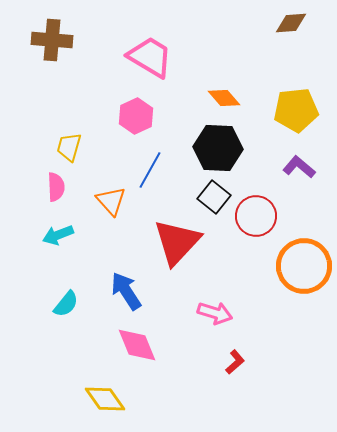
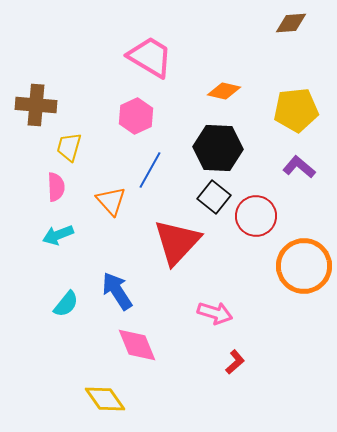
brown cross: moved 16 px left, 65 px down
orange diamond: moved 7 px up; rotated 36 degrees counterclockwise
blue arrow: moved 9 px left
